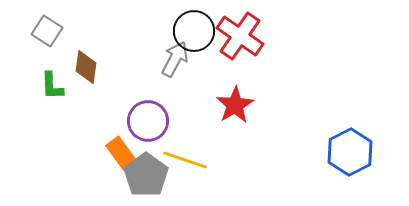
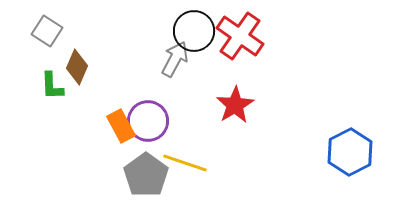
brown diamond: moved 9 px left; rotated 16 degrees clockwise
orange rectangle: moved 27 px up; rotated 8 degrees clockwise
yellow line: moved 3 px down
